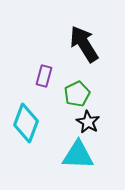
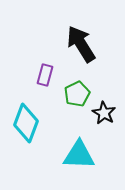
black arrow: moved 3 px left
purple rectangle: moved 1 px right, 1 px up
black star: moved 16 px right, 9 px up
cyan triangle: moved 1 px right
